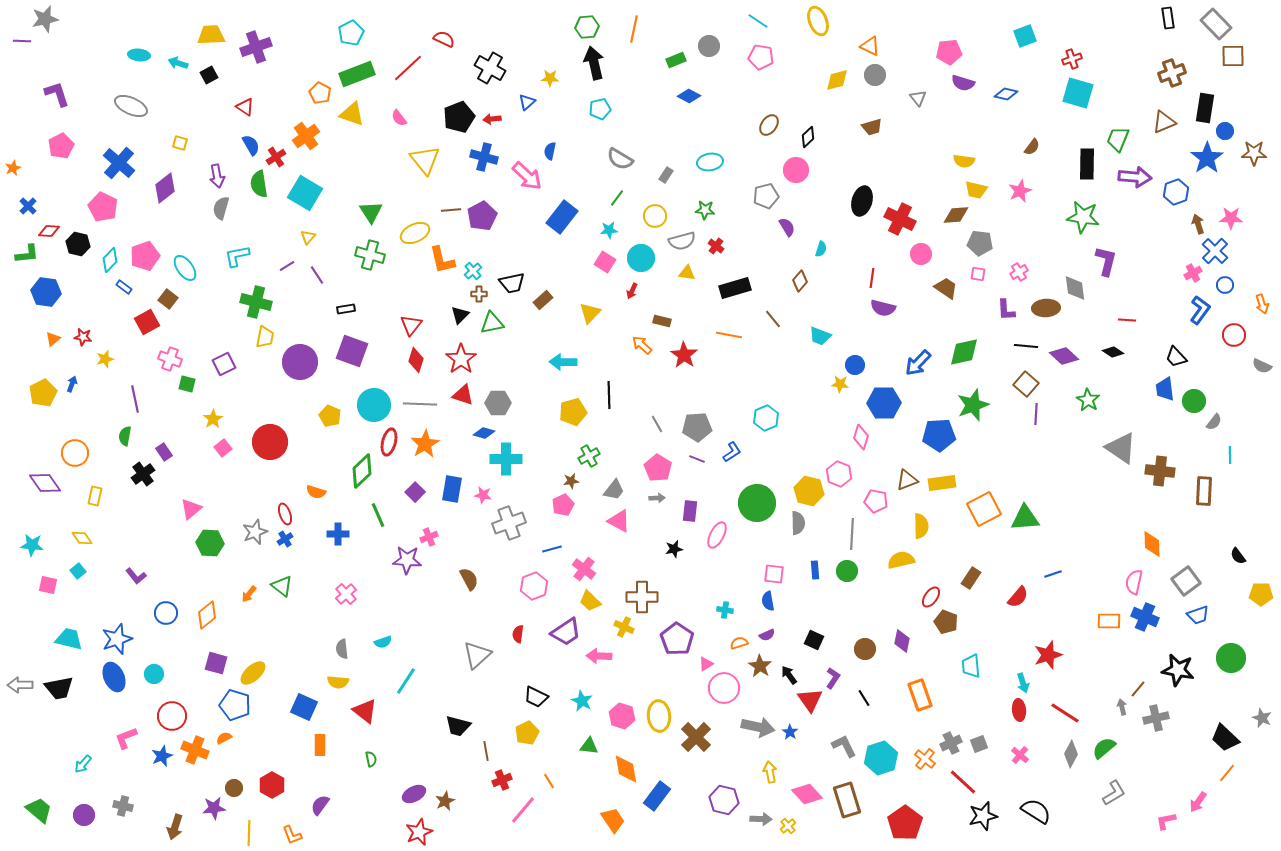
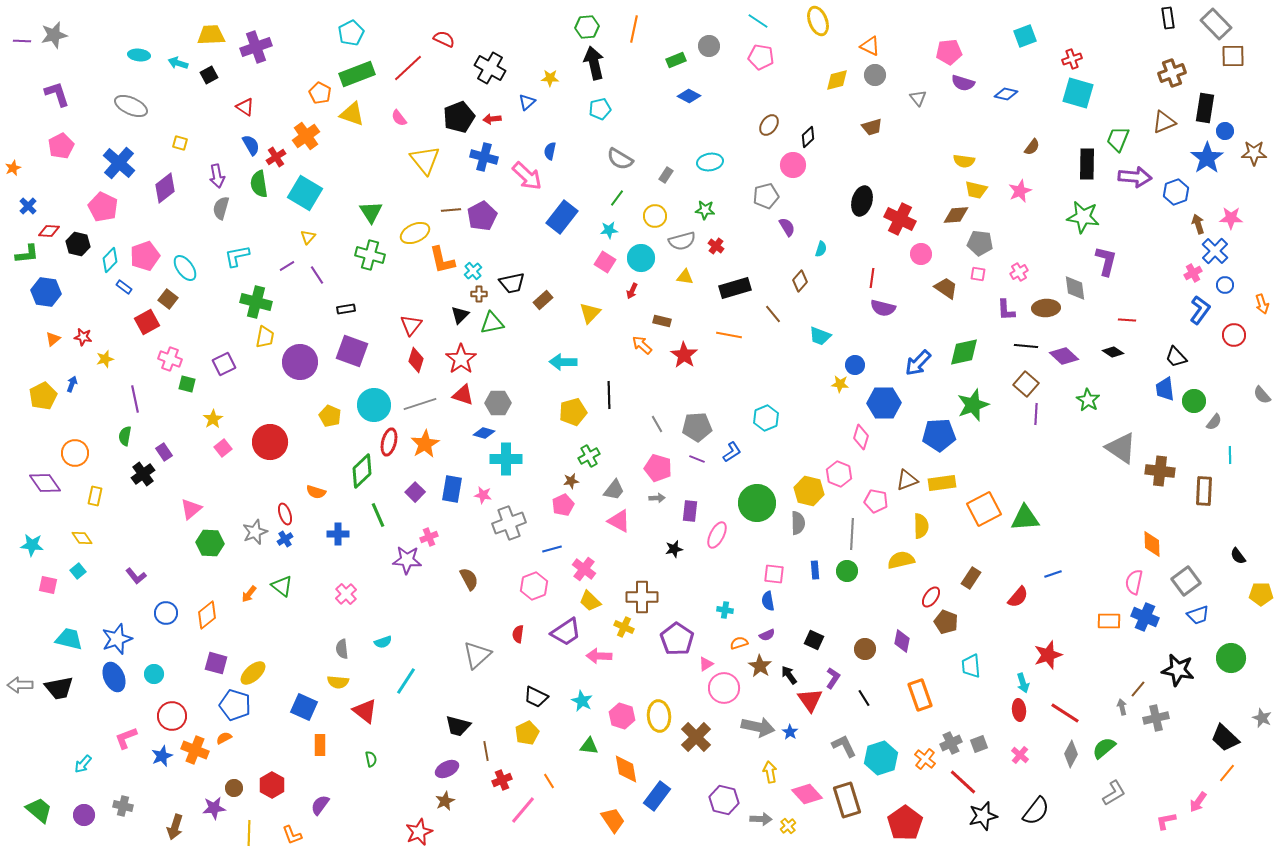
gray star at (45, 19): moved 9 px right, 16 px down
pink circle at (796, 170): moved 3 px left, 5 px up
yellow triangle at (687, 273): moved 2 px left, 4 px down
brown line at (773, 319): moved 5 px up
gray semicircle at (1262, 366): moved 29 px down; rotated 24 degrees clockwise
yellow pentagon at (43, 393): moved 3 px down
gray line at (420, 404): rotated 20 degrees counterclockwise
pink pentagon at (658, 468): rotated 16 degrees counterclockwise
purple ellipse at (414, 794): moved 33 px right, 25 px up
black semicircle at (1036, 811): rotated 96 degrees clockwise
